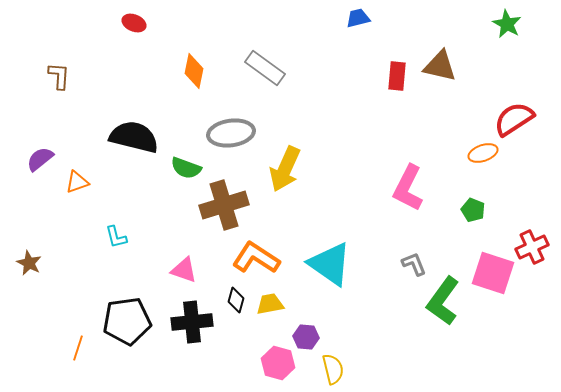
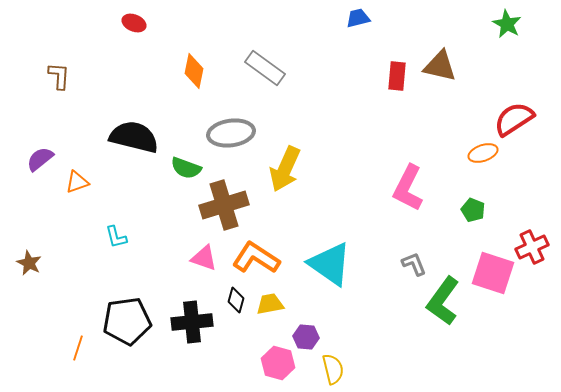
pink triangle: moved 20 px right, 12 px up
